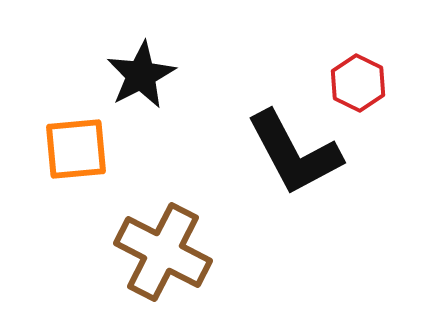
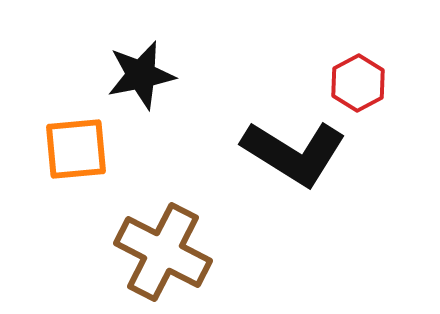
black star: rotated 16 degrees clockwise
red hexagon: rotated 6 degrees clockwise
black L-shape: rotated 30 degrees counterclockwise
